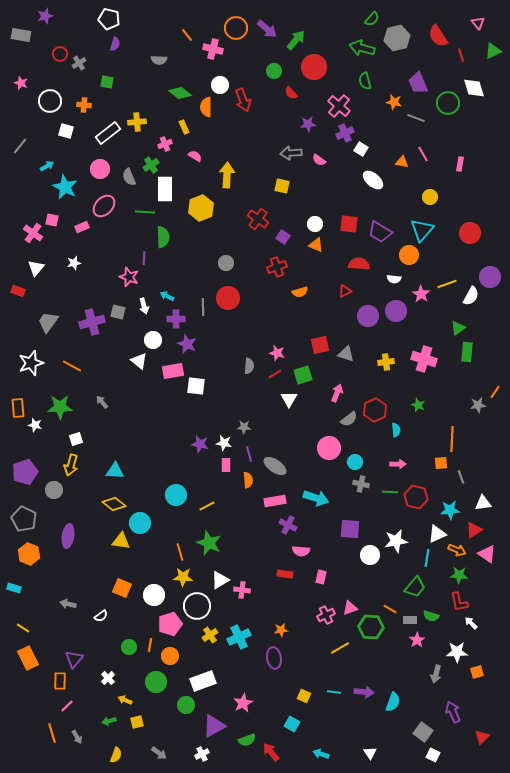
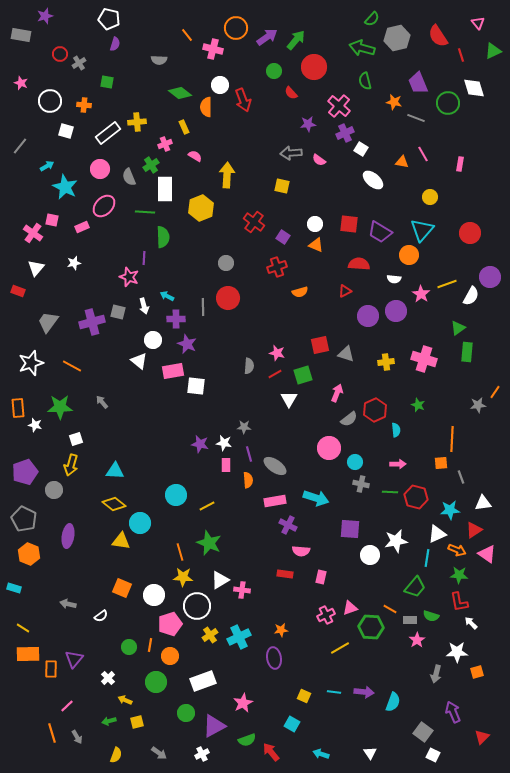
purple arrow at (267, 29): moved 8 px down; rotated 75 degrees counterclockwise
red cross at (258, 219): moved 4 px left, 3 px down
orange rectangle at (28, 658): moved 4 px up; rotated 65 degrees counterclockwise
orange rectangle at (60, 681): moved 9 px left, 12 px up
green circle at (186, 705): moved 8 px down
